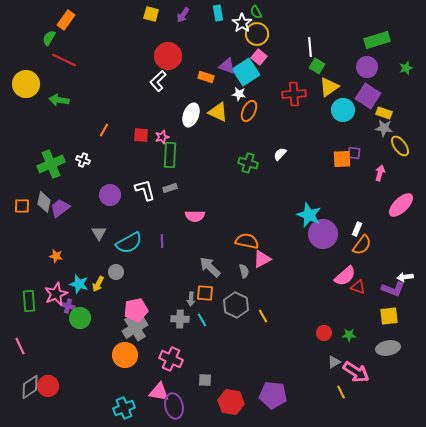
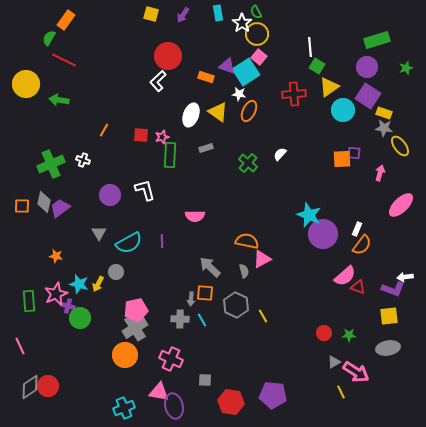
yellow triangle at (218, 112): rotated 10 degrees clockwise
green cross at (248, 163): rotated 24 degrees clockwise
gray rectangle at (170, 188): moved 36 px right, 40 px up
